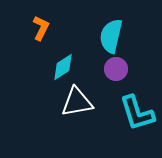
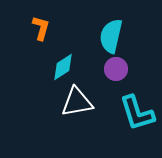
orange L-shape: rotated 10 degrees counterclockwise
